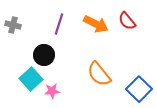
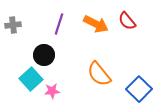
gray cross: rotated 21 degrees counterclockwise
